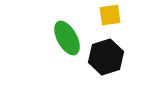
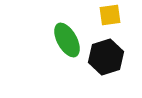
green ellipse: moved 2 px down
